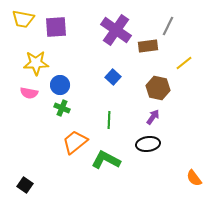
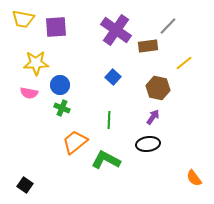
gray line: rotated 18 degrees clockwise
